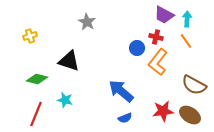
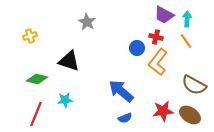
cyan star: rotated 21 degrees counterclockwise
